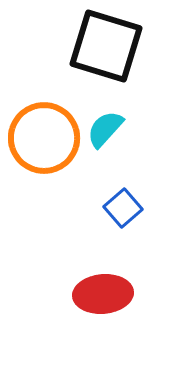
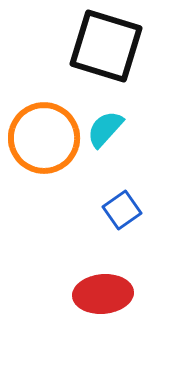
blue square: moved 1 px left, 2 px down; rotated 6 degrees clockwise
